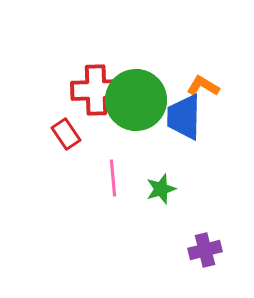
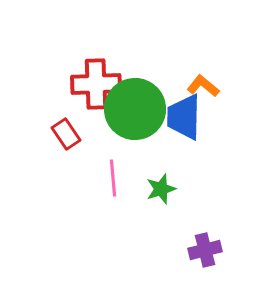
orange L-shape: rotated 8 degrees clockwise
red cross: moved 6 px up
green circle: moved 1 px left, 9 px down
